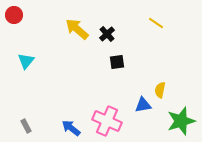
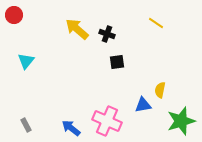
black cross: rotated 28 degrees counterclockwise
gray rectangle: moved 1 px up
